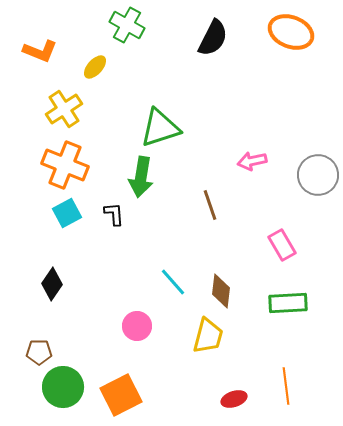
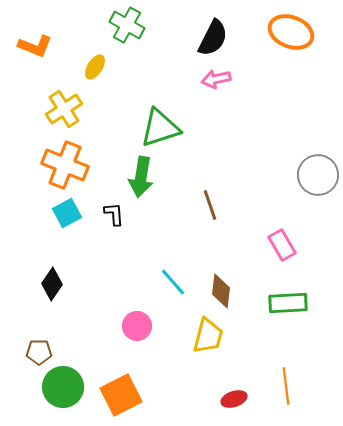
orange L-shape: moved 5 px left, 5 px up
yellow ellipse: rotated 10 degrees counterclockwise
pink arrow: moved 36 px left, 82 px up
